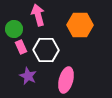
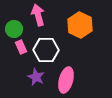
orange hexagon: rotated 25 degrees clockwise
purple star: moved 8 px right, 1 px down
